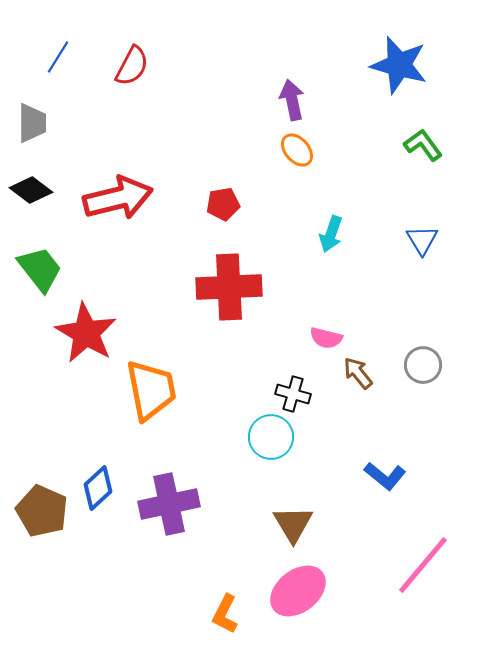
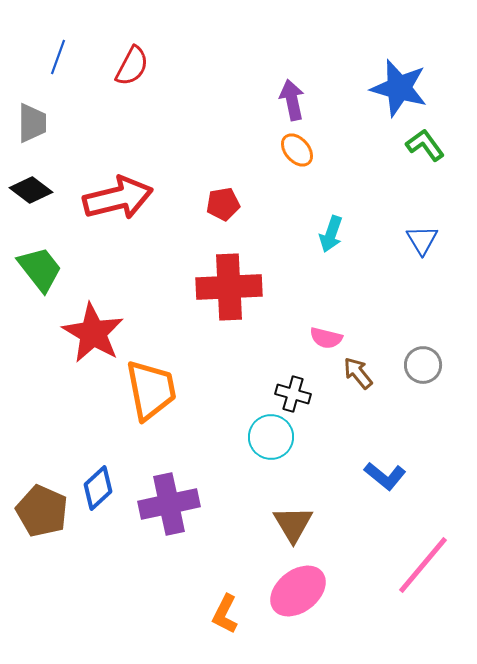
blue line: rotated 12 degrees counterclockwise
blue star: moved 23 px down
green L-shape: moved 2 px right
red star: moved 7 px right
